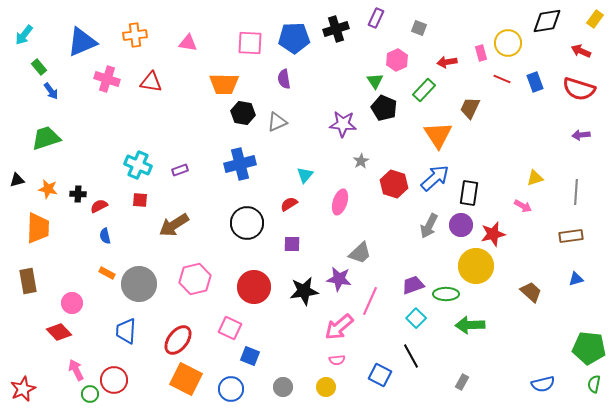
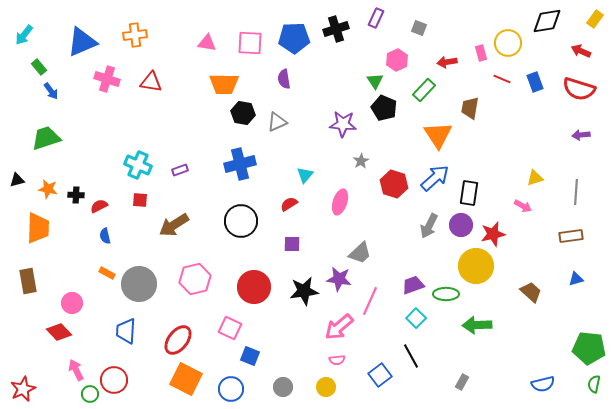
pink triangle at (188, 43): moved 19 px right
brown trapezoid at (470, 108): rotated 15 degrees counterclockwise
black cross at (78, 194): moved 2 px left, 1 px down
black circle at (247, 223): moved 6 px left, 2 px up
green arrow at (470, 325): moved 7 px right
blue square at (380, 375): rotated 25 degrees clockwise
